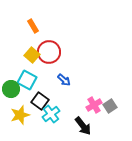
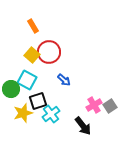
black square: moved 2 px left; rotated 36 degrees clockwise
yellow star: moved 3 px right, 2 px up
